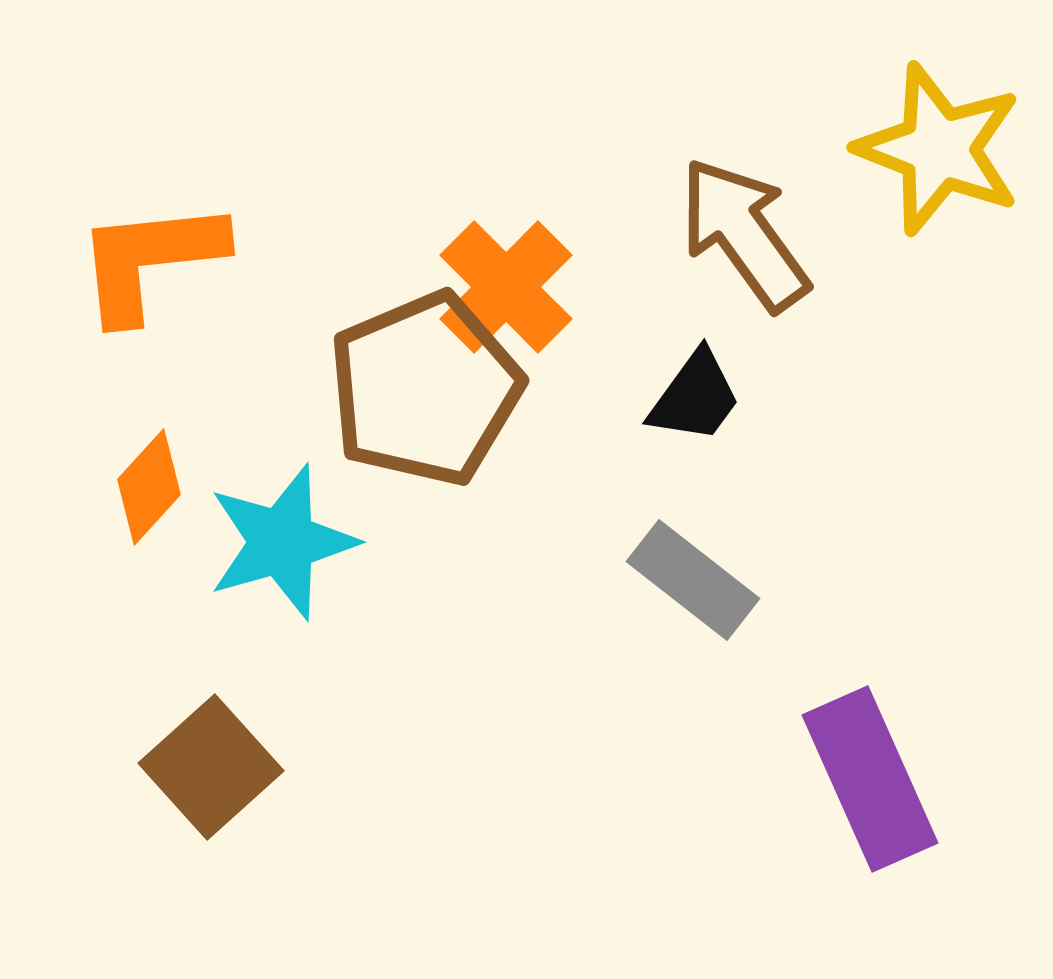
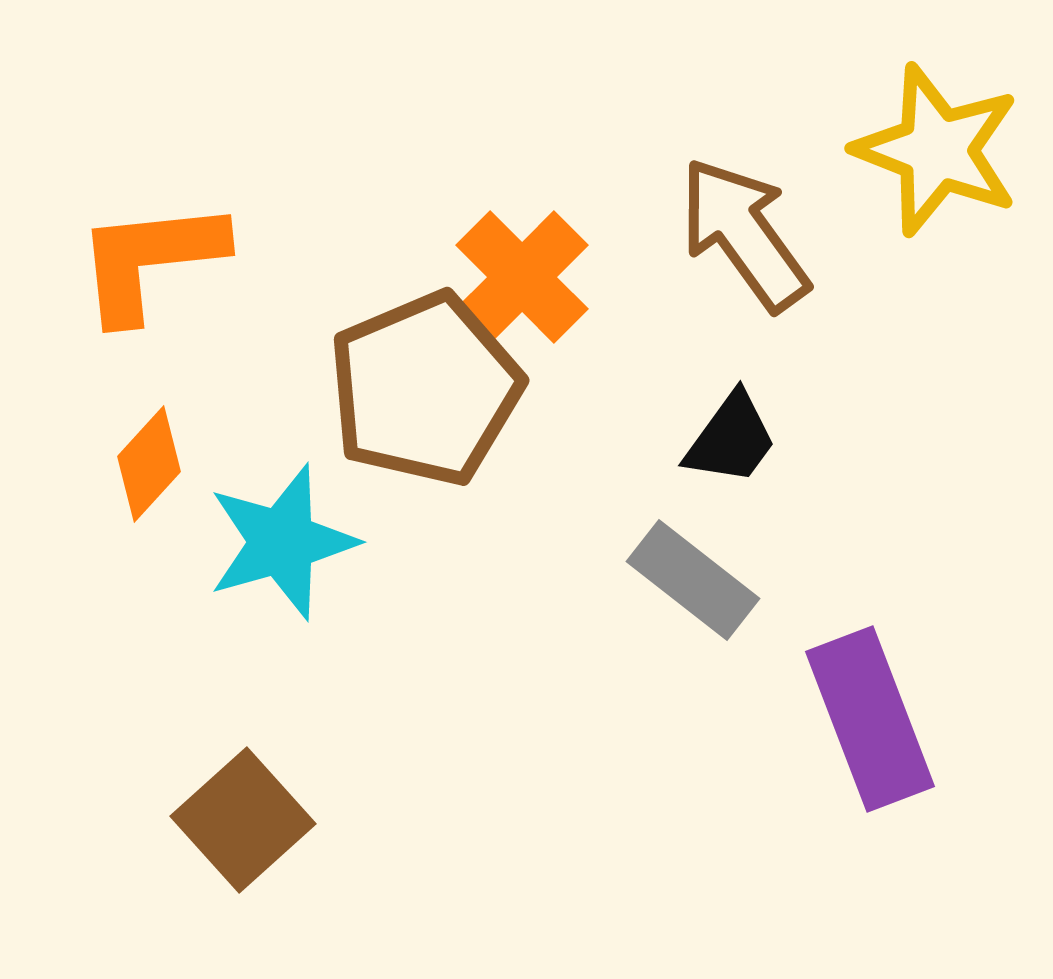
yellow star: moved 2 px left, 1 px down
orange cross: moved 16 px right, 10 px up
black trapezoid: moved 36 px right, 42 px down
orange diamond: moved 23 px up
brown square: moved 32 px right, 53 px down
purple rectangle: moved 60 px up; rotated 3 degrees clockwise
